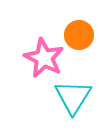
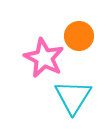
orange circle: moved 1 px down
